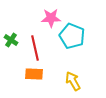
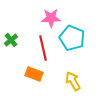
cyan pentagon: moved 2 px down
green cross: rotated 16 degrees clockwise
red line: moved 8 px right
orange rectangle: rotated 18 degrees clockwise
